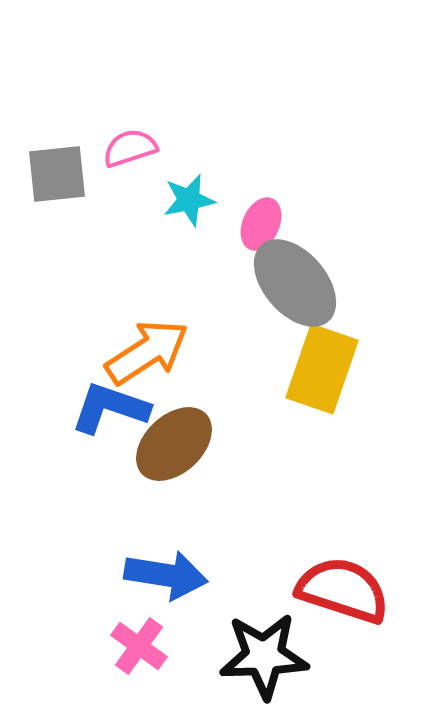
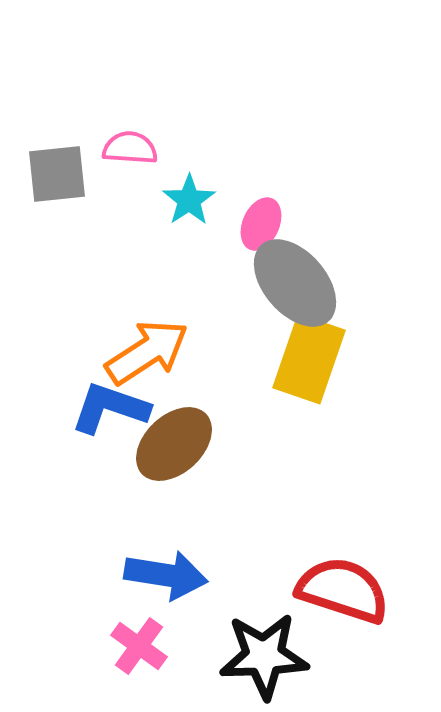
pink semicircle: rotated 22 degrees clockwise
cyan star: rotated 22 degrees counterclockwise
yellow rectangle: moved 13 px left, 10 px up
